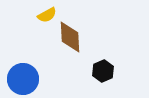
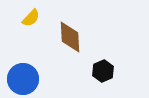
yellow semicircle: moved 16 px left, 3 px down; rotated 18 degrees counterclockwise
